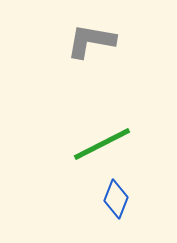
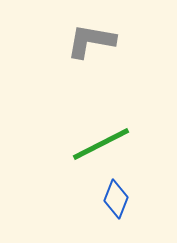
green line: moved 1 px left
